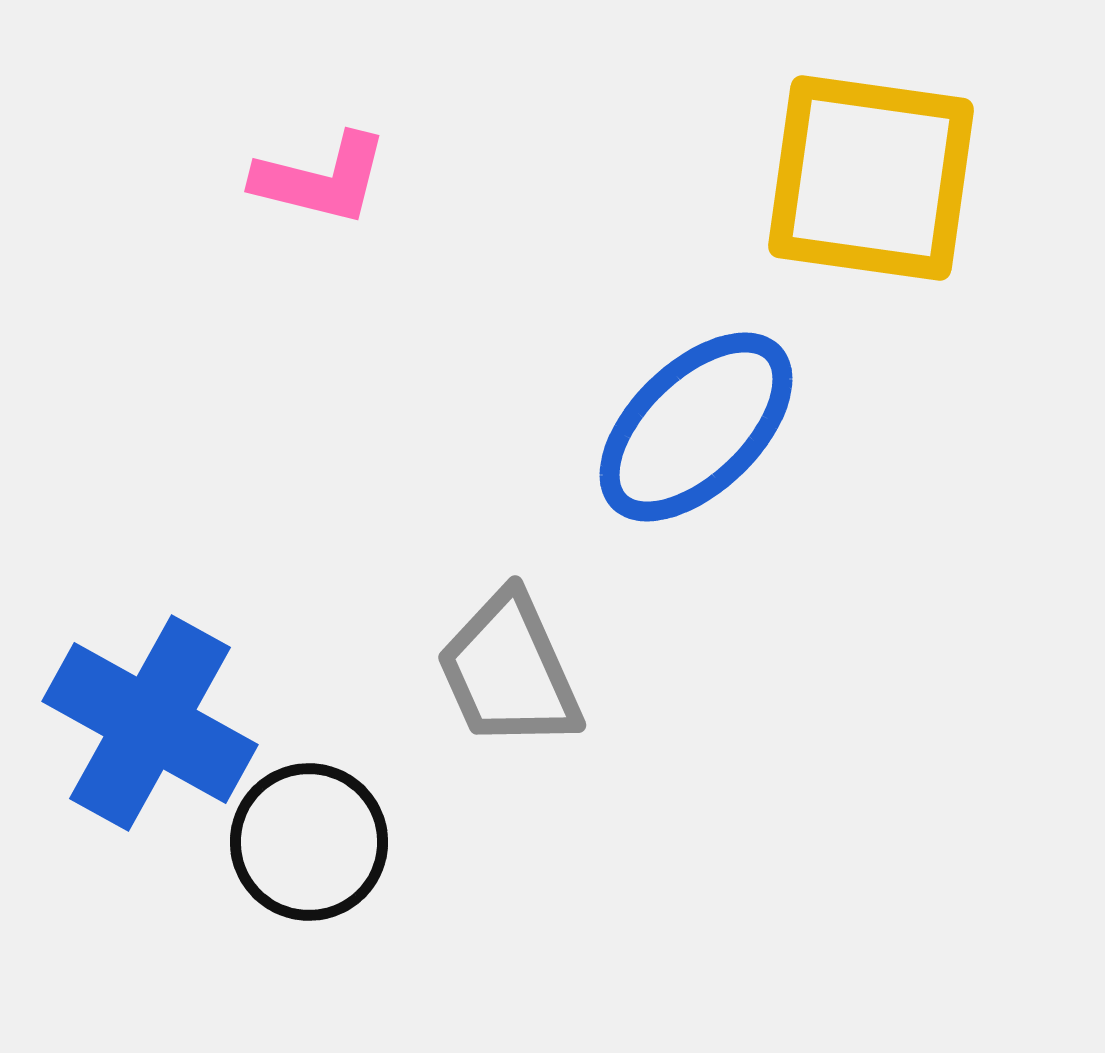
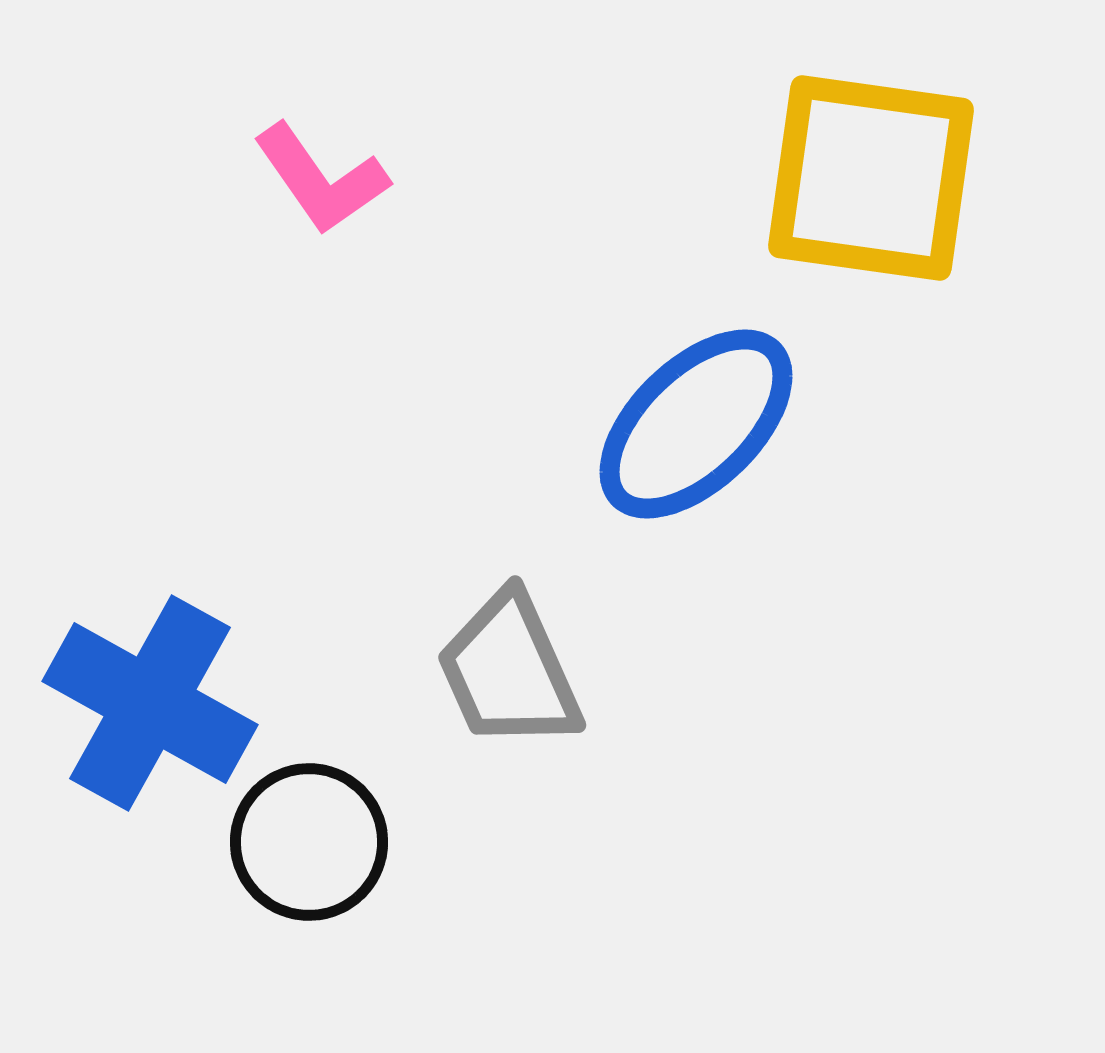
pink L-shape: rotated 41 degrees clockwise
blue ellipse: moved 3 px up
blue cross: moved 20 px up
